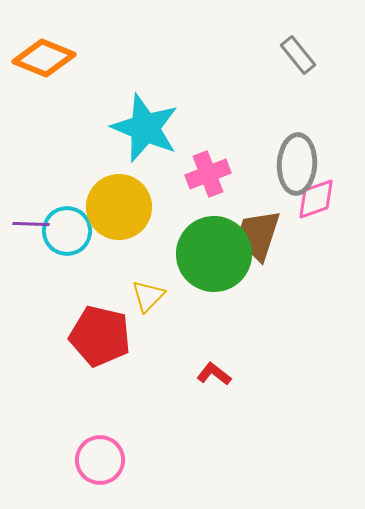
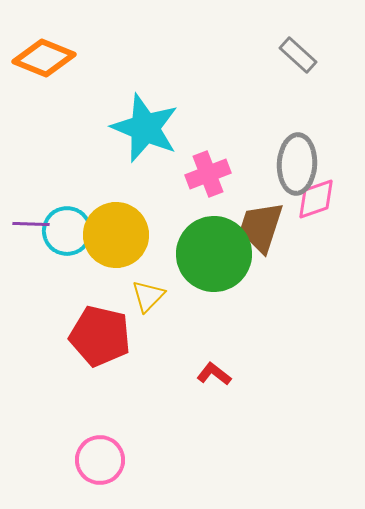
gray rectangle: rotated 9 degrees counterclockwise
yellow circle: moved 3 px left, 28 px down
brown trapezoid: moved 3 px right, 8 px up
